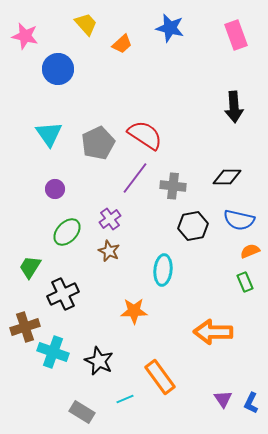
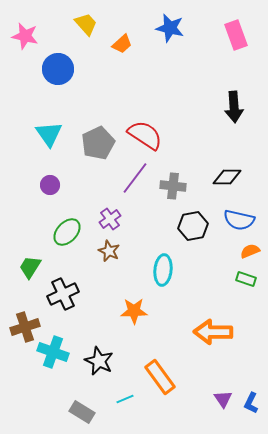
purple circle: moved 5 px left, 4 px up
green rectangle: moved 1 px right, 3 px up; rotated 48 degrees counterclockwise
